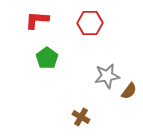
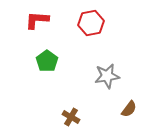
red hexagon: moved 1 px right; rotated 10 degrees counterclockwise
green pentagon: moved 3 px down
brown semicircle: moved 18 px down
brown cross: moved 10 px left
